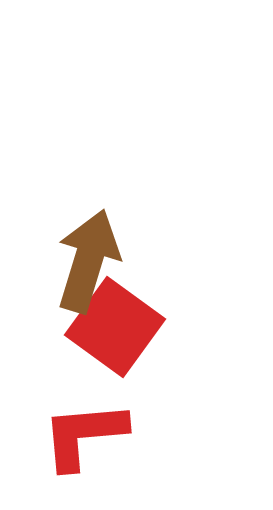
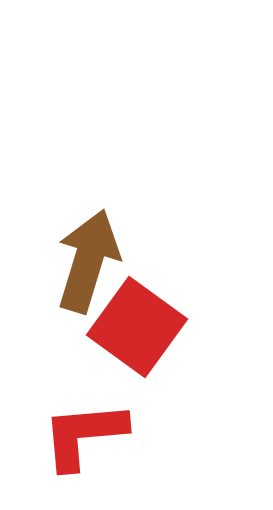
red square: moved 22 px right
